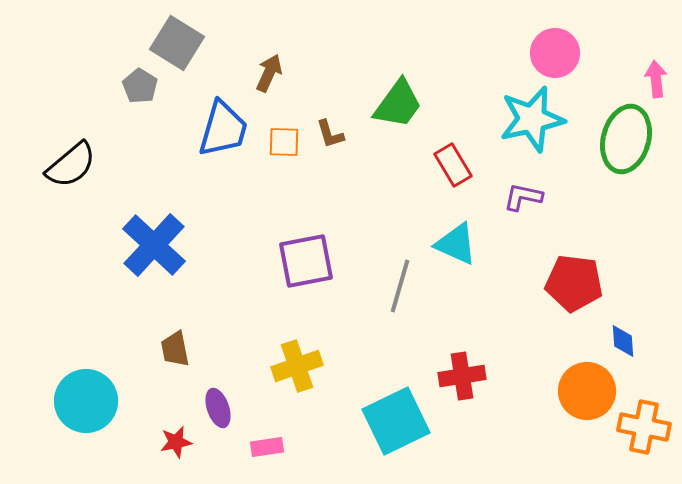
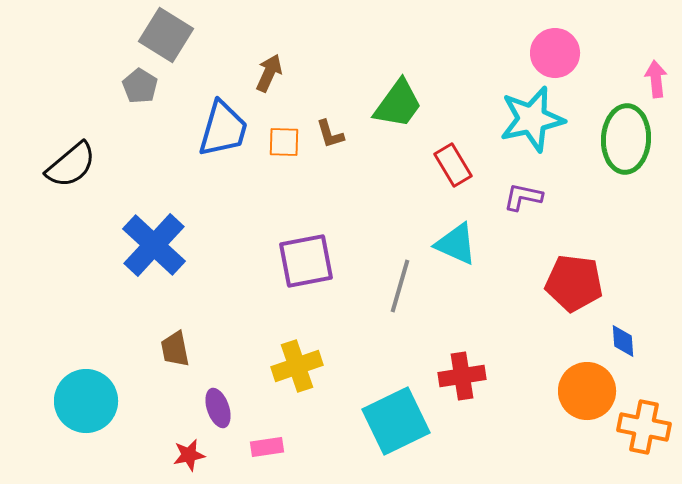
gray square: moved 11 px left, 8 px up
green ellipse: rotated 12 degrees counterclockwise
red star: moved 13 px right, 13 px down
